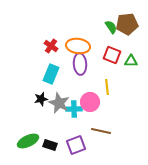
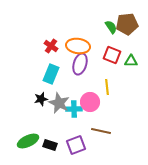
purple ellipse: rotated 20 degrees clockwise
